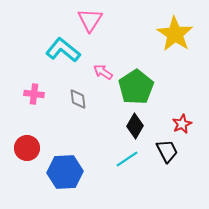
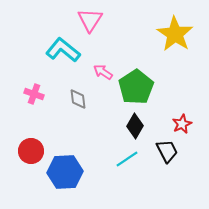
pink cross: rotated 12 degrees clockwise
red circle: moved 4 px right, 3 px down
